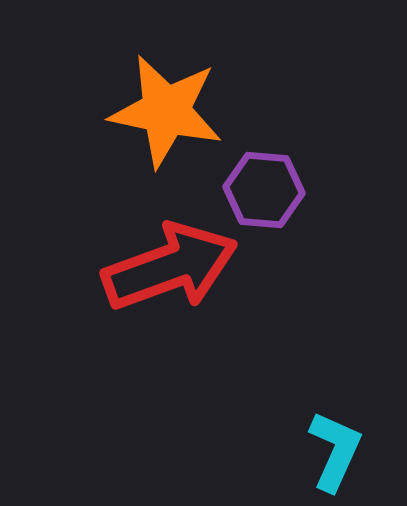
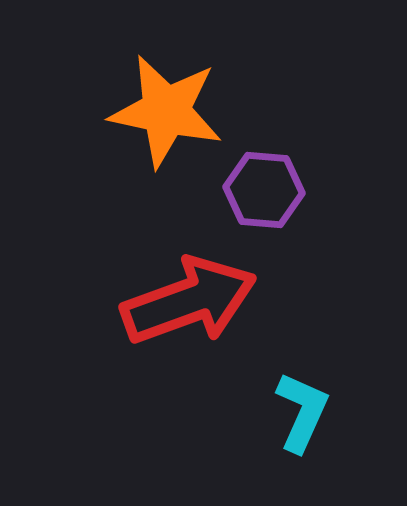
red arrow: moved 19 px right, 34 px down
cyan L-shape: moved 33 px left, 39 px up
